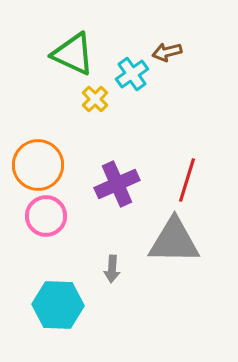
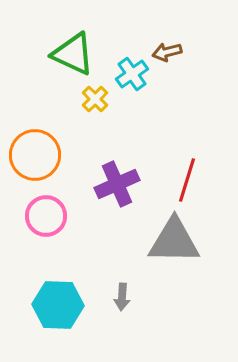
orange circle: moved 3 px left, 10 px up
gray arrow: moved 10 px right, 28 px down
